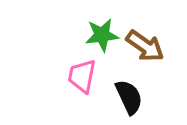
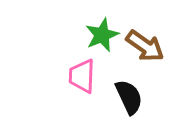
green star: rotated 16 degrees counterclockwise
pink trapezoid: rotated 9 degrees counterclockwise
